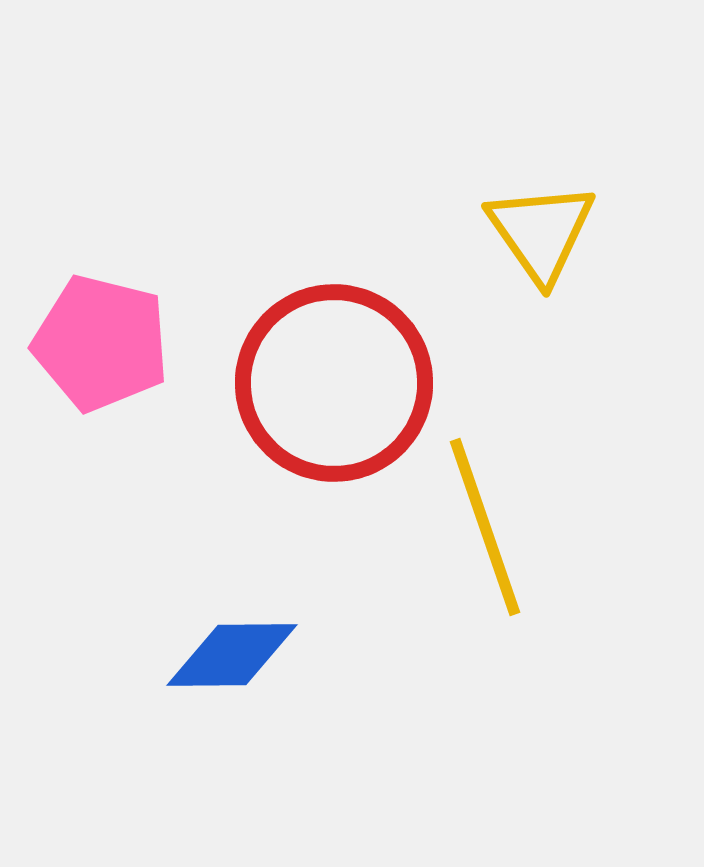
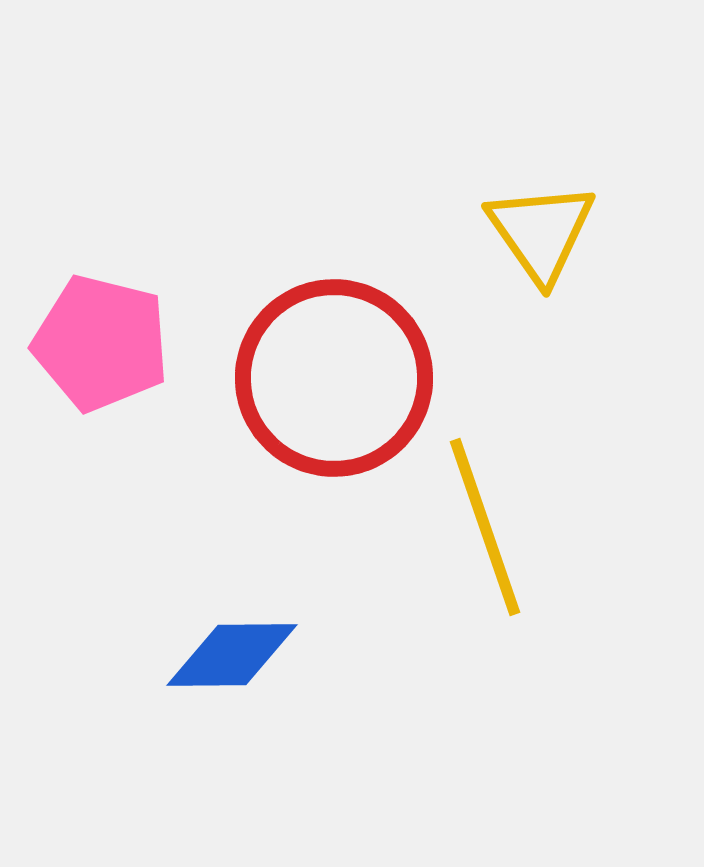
red circle: moved 5 px up
